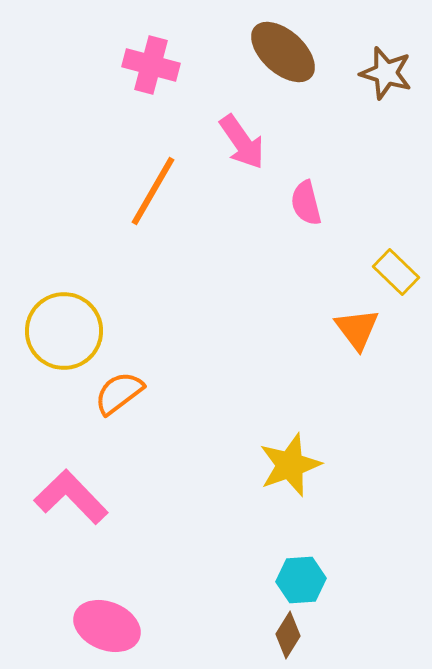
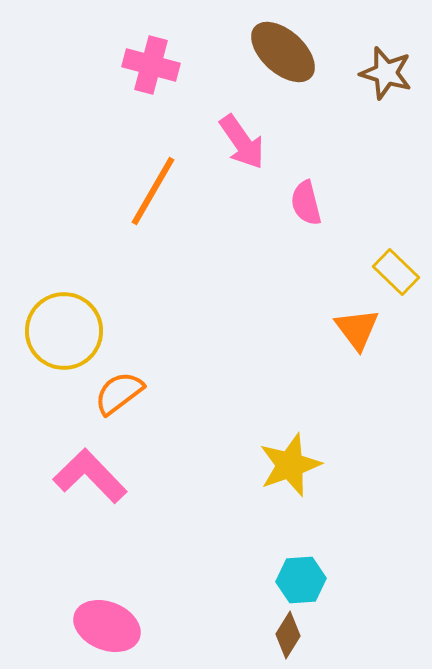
pink L-shape: moved 19 px right, 21 px up
